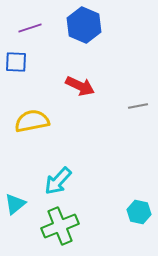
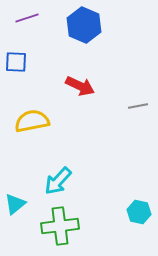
purple line: moved 3 px left, 10 px up
green cross: rotated 15 degrees clockwise
